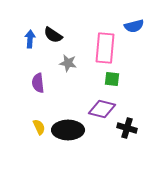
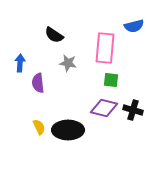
black semicircle: moved 1 px right
blue arrow: moved 10 px left, 24 px down
green square: moved 1 px left, 1 px down
purple diamond: moved 2 px right, 1 px up
black cross: moved 6 px right, 18 px up
